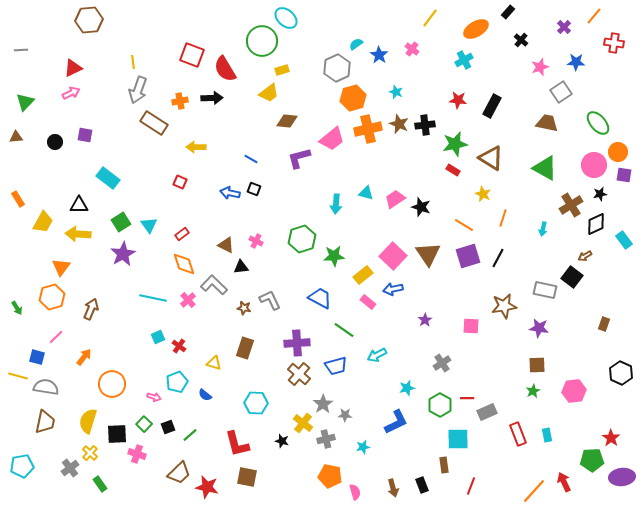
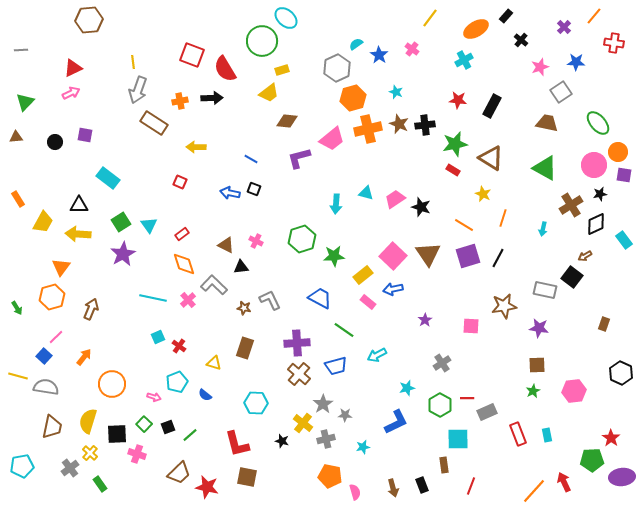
black rectangle at (508, 12): moved 2 px left, 4 px down
blue square at (37, 357): moved 7 px right, 1 px up; rotated 28 degrees clockwise
brown trapezoid at (45, 422): moved 7 px right, 5 px down
